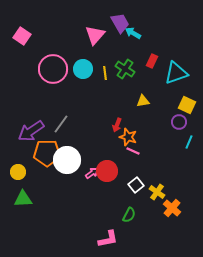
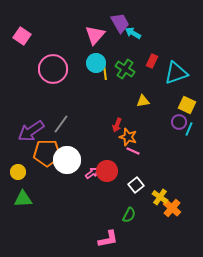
cyan circle: moved 13 px right, 6 px up
cyan line: moved 13 px up
yellow cross: moved 3 px right, 5 px down
